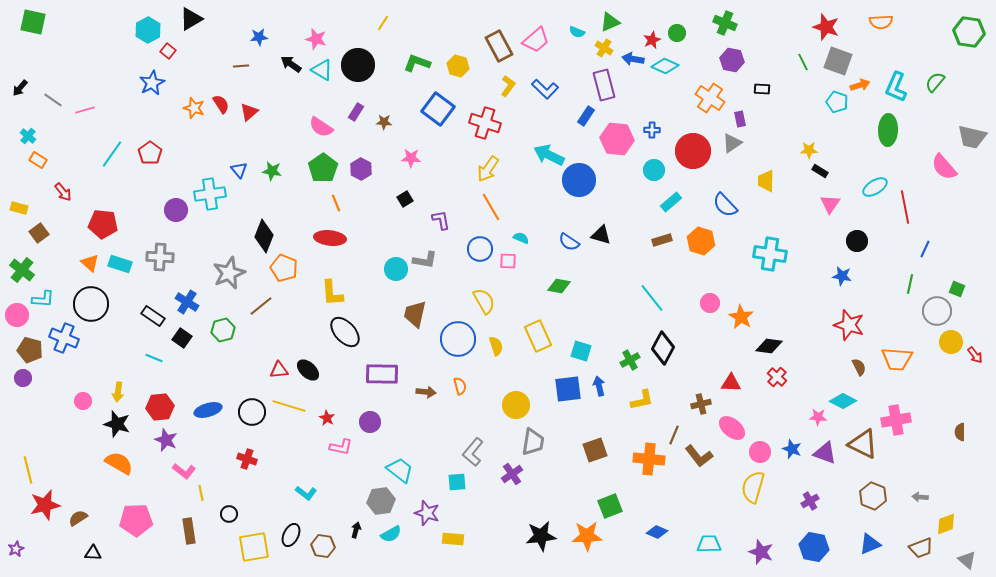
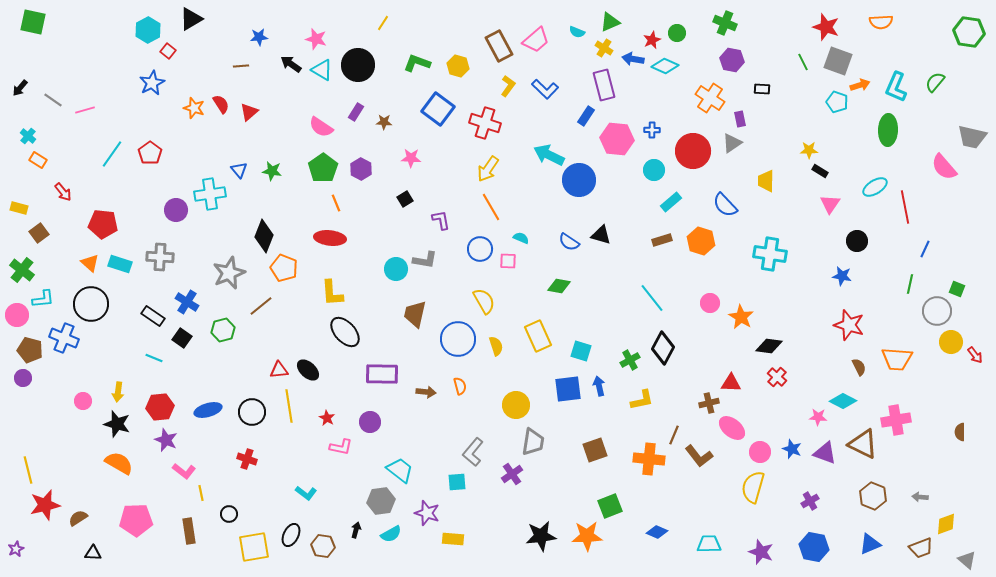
cyan L-shape at (43, 299): rotated 10 degrees counterclockwise
brown cross at (701, 404): moved 8 px right, 1 px up
yellow line at (289, 406): rotated 64 degrees clockwise
